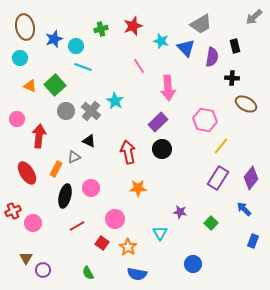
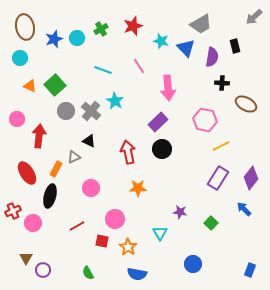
green cross at (101, 29): rotated 16 degrees counterclockwise
cyan circle at (76, 46): moved 1 px right, 8 px up
cyan line at (83, 67): moved 20 px right, 3 px down
black cross at (232, 78): moved 10 px left, 5 px down
yellow line at (221, 146): rotated 24 degrees clockwise
black ellipse at (65, 196): moved 15 px left
blue rectangle at (253, 241): moved 3 px left, 29 px down
red square at (102, 243): moved 2 px up; rotated 24 degrees counterclockwise
